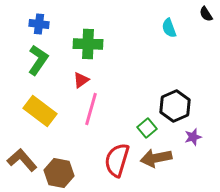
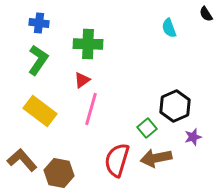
blue cross: moved 1 px up
red triangle: moved 1 px right
